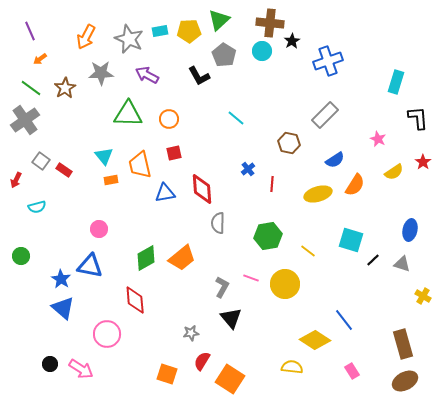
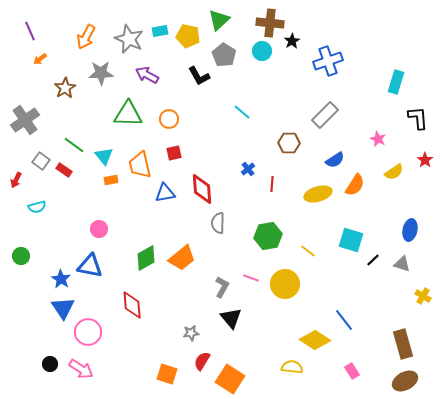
yellow pentagon at (189, 31): moved 1 px left, 5 px down; rotated 15 degrees clockwise
green line at (31, 88): moved 43 px right, 57 px down
cyan line at (236, 118): moved 6 px right, 6 px up
brown hexagon at (289, 143): rotated 10 degrees counterclockwise
red star at (423, 162): moved 2 px right, 2 px up
red diamond at (135, 300): moved 3 px left, 5 px down
blue triangle at (63, 308): rotated 15 degrees clockwise
pink circle at (107, 334): moved 19 px left, 2 px up
